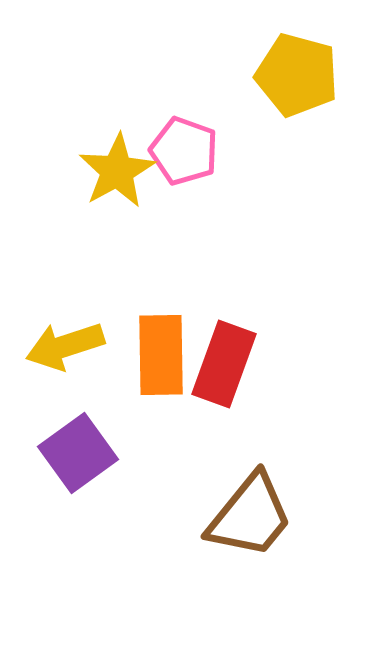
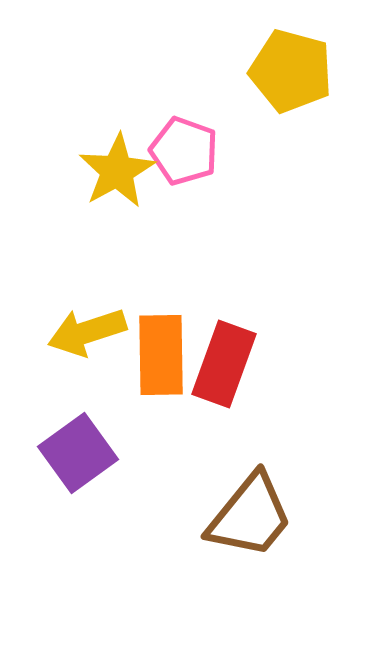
yellow pentagon: moved 6 px left, 4 px up
yellow arrow: moved 22 px right, 14 px up
